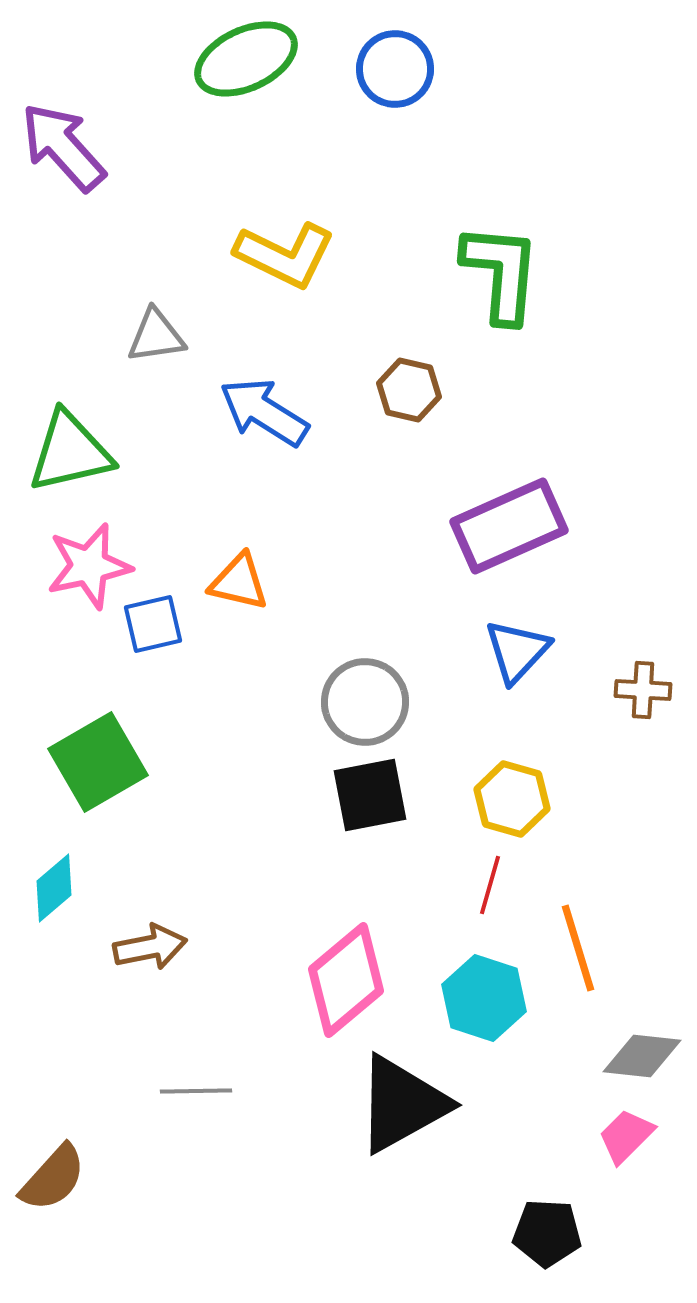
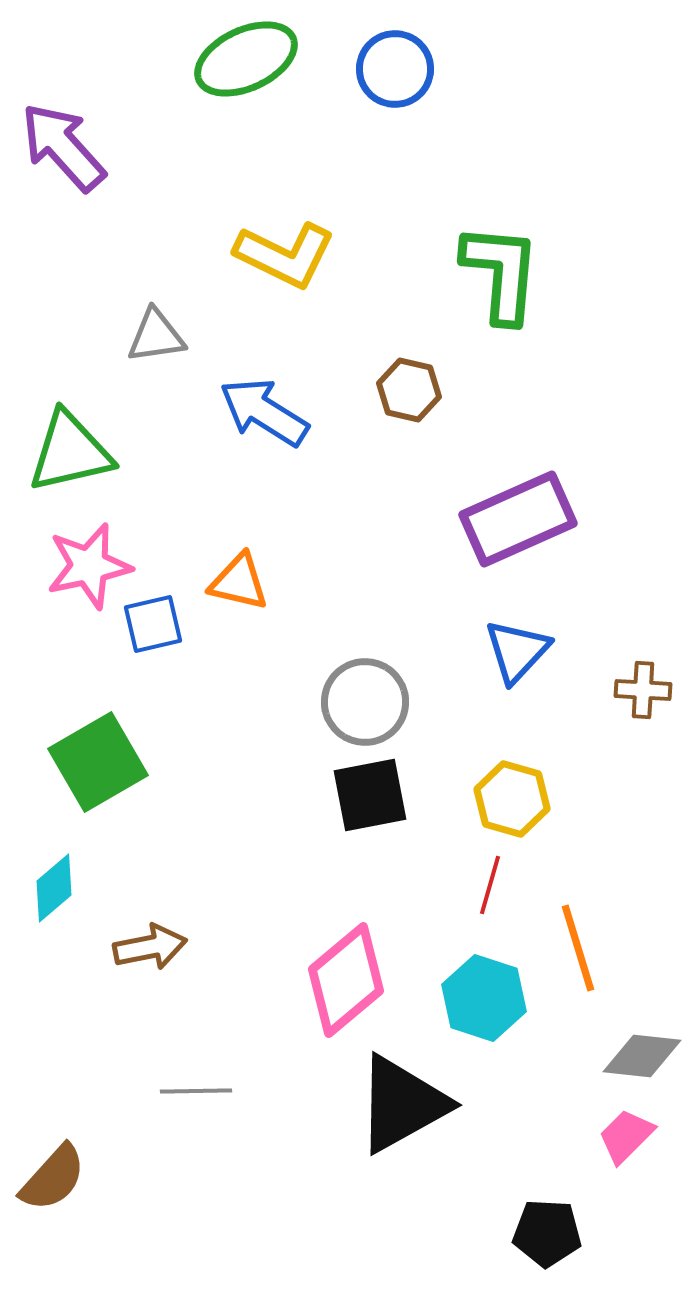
purple rectangle: moved 9 px right, 7 px up
